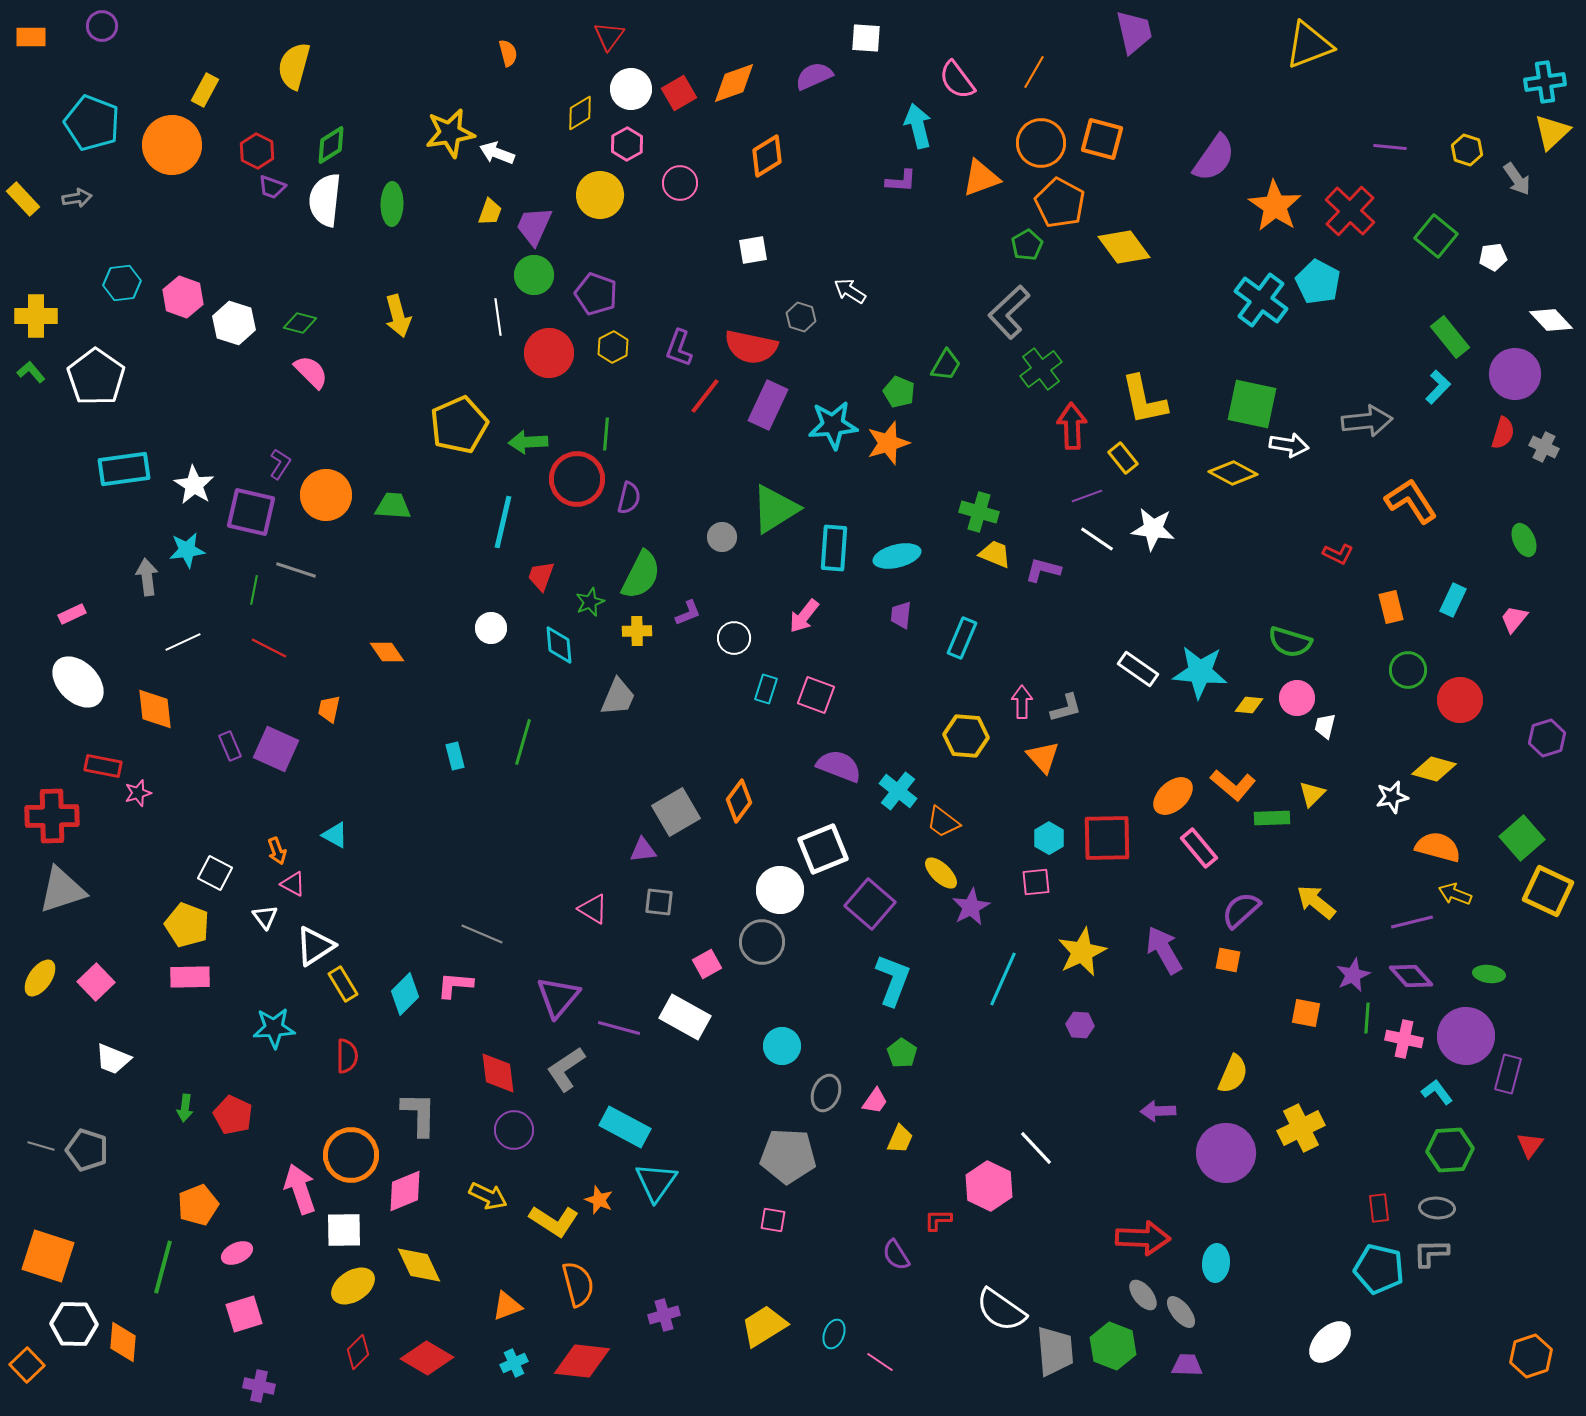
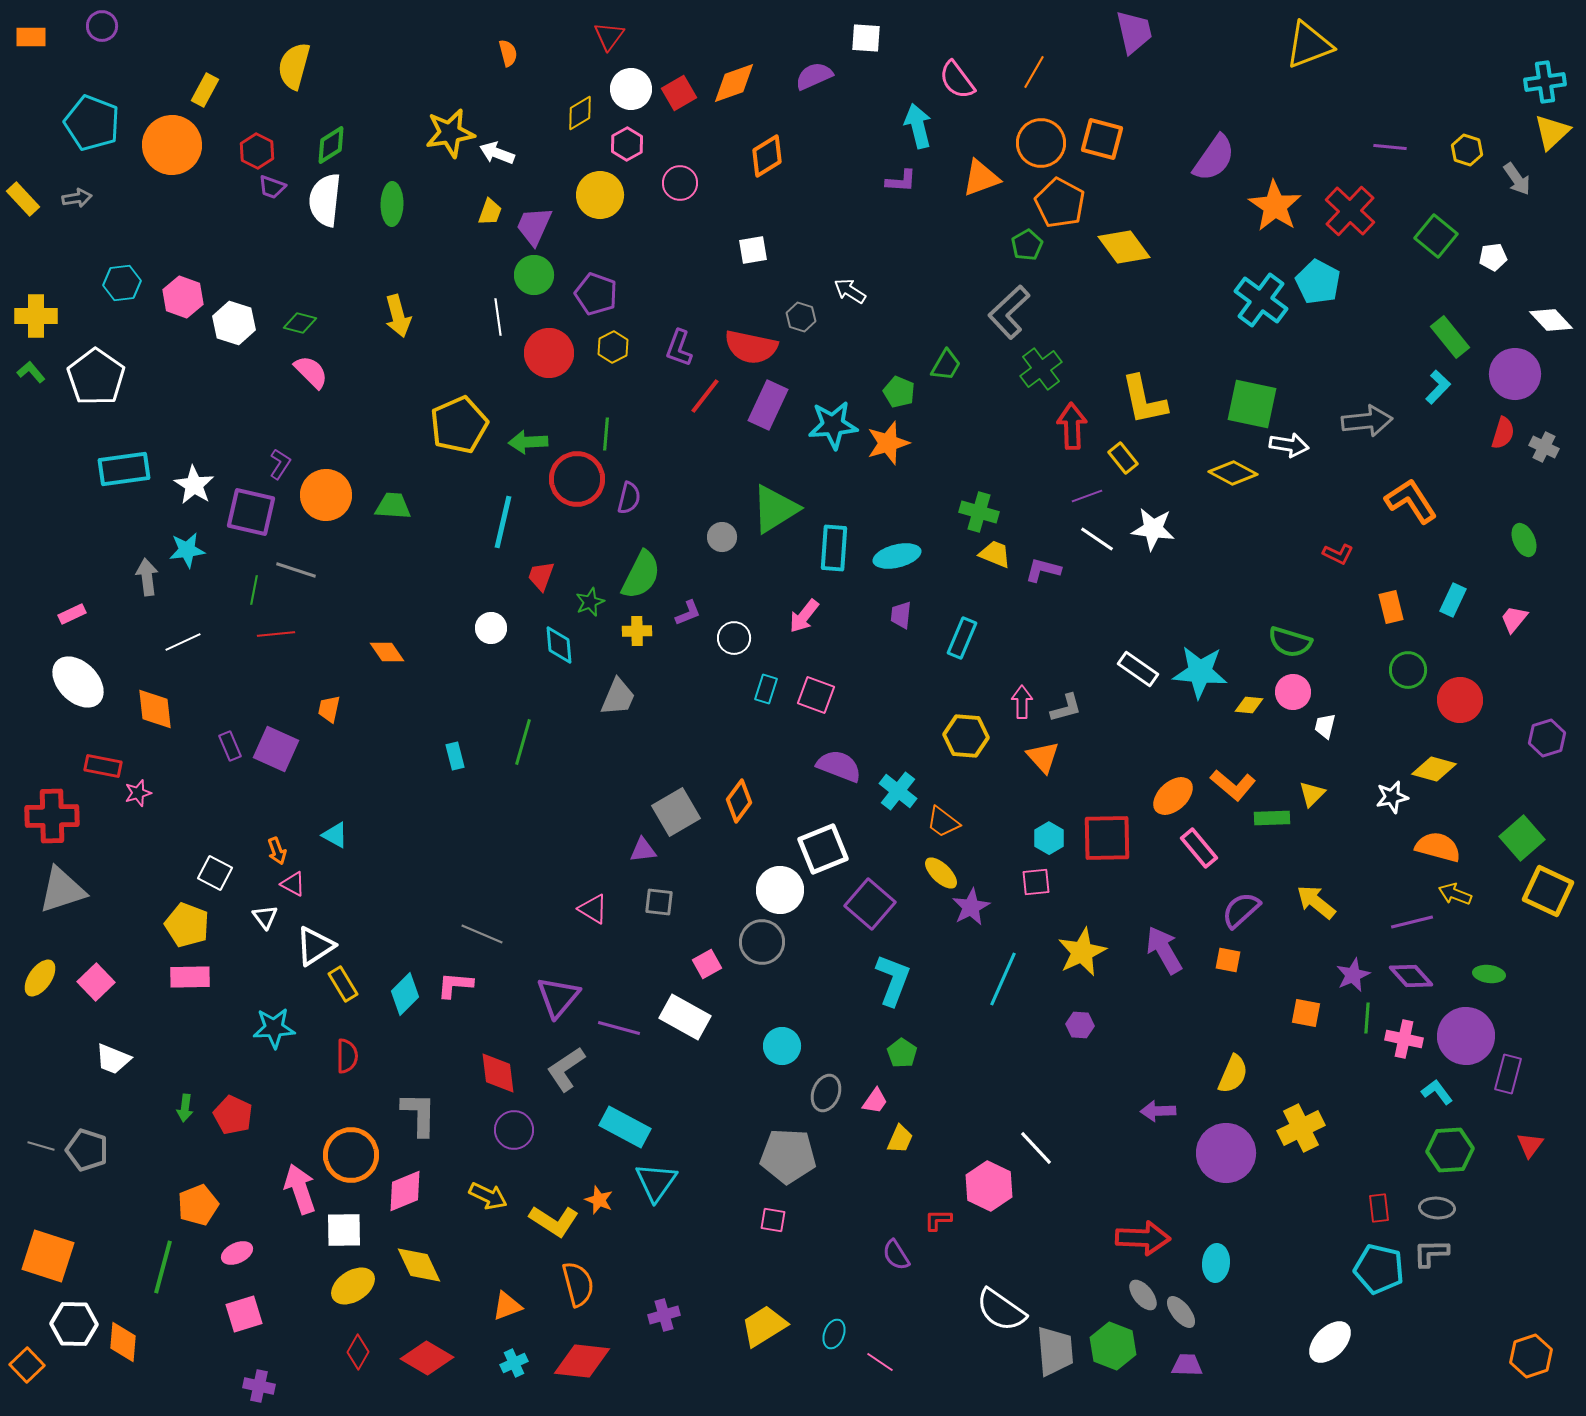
red line at (269, 648): moved 7 px right, 14 px up; rotated 33 degrees counterclockwise
pink circle at (1297, 698): moved 4 px left, 6 px up
red diamond at (358, 1352): rotated 16 degrees counterclockwise
